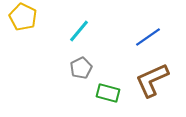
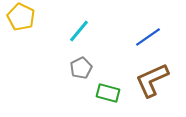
yellow pentagon: moved 2 px left
